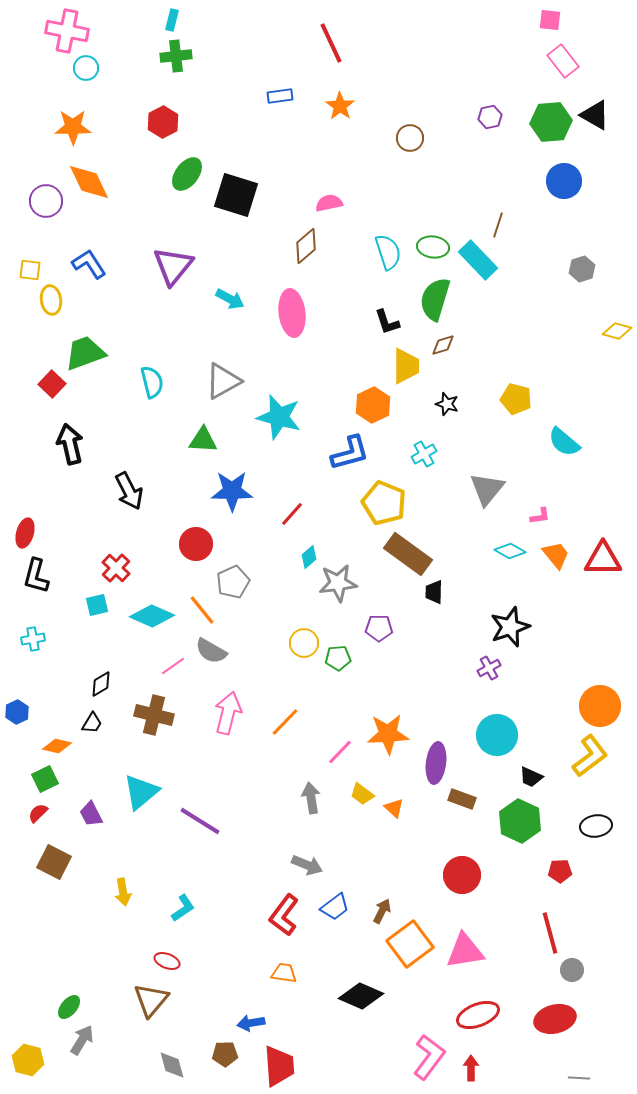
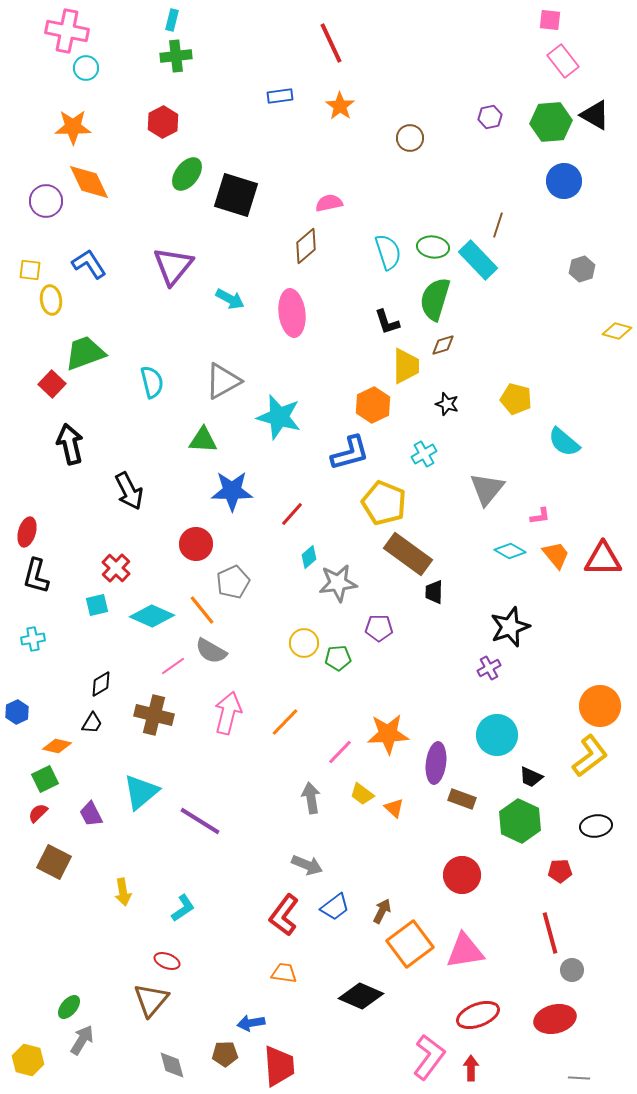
red ellipse at (25, 533): moved 2 px right, 1 px up
